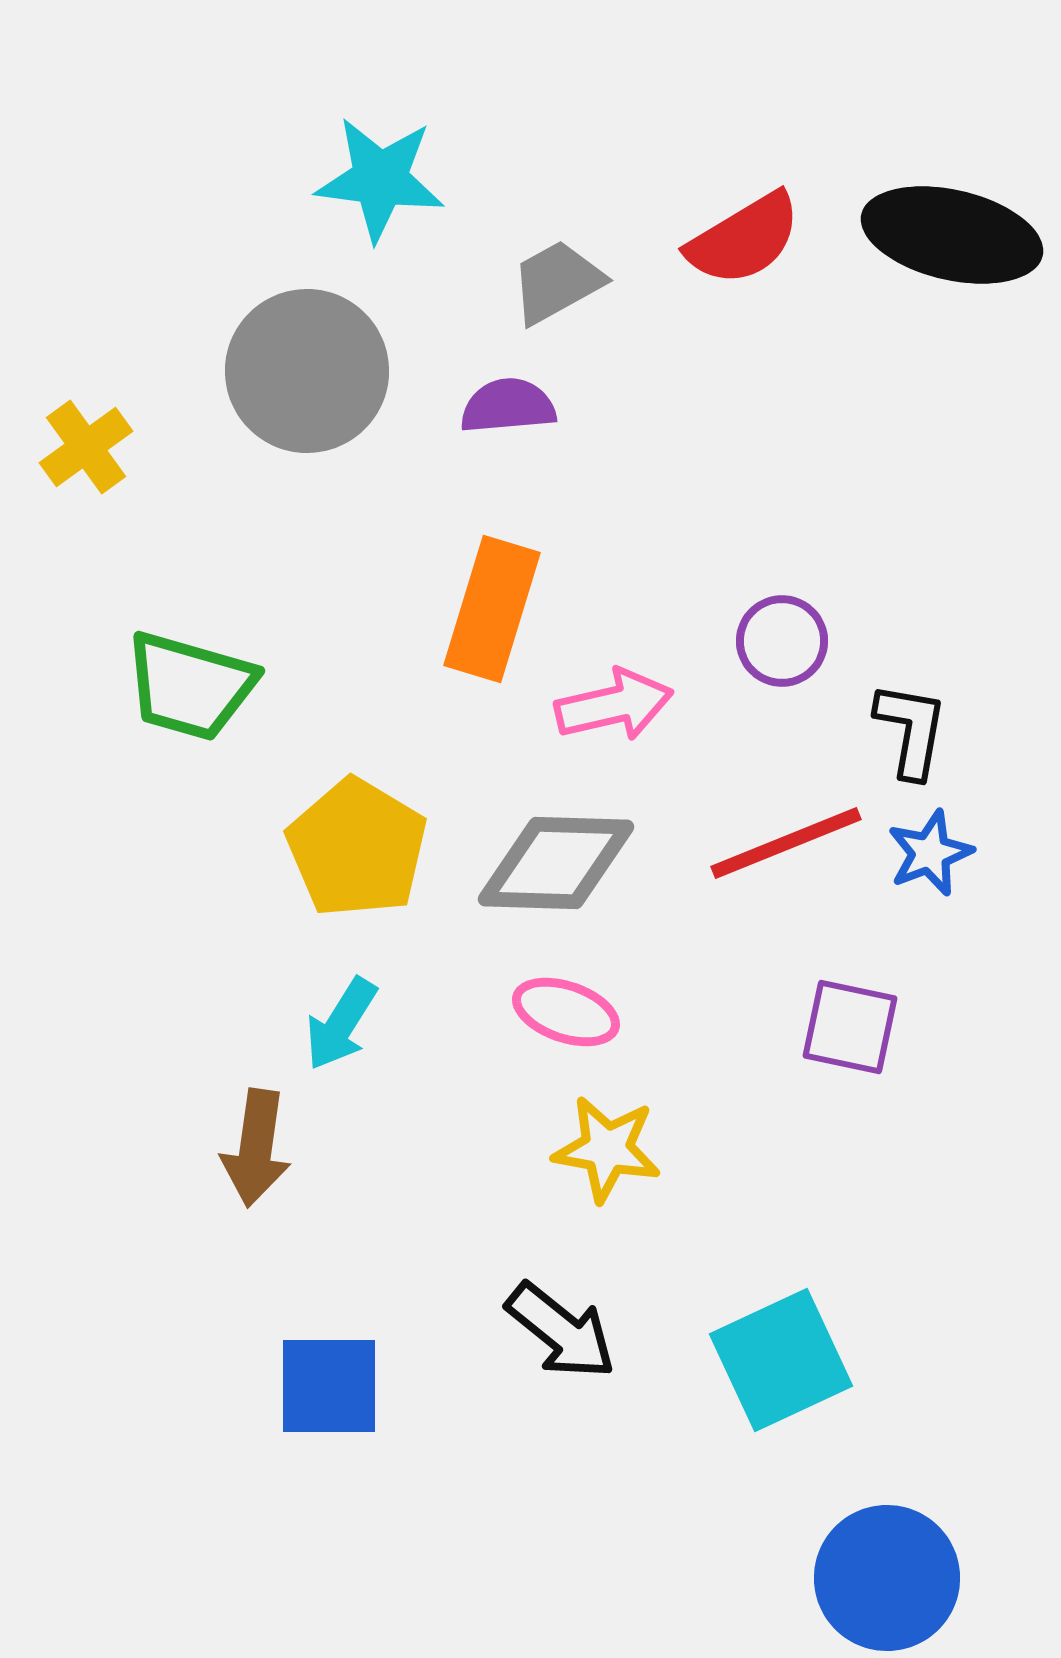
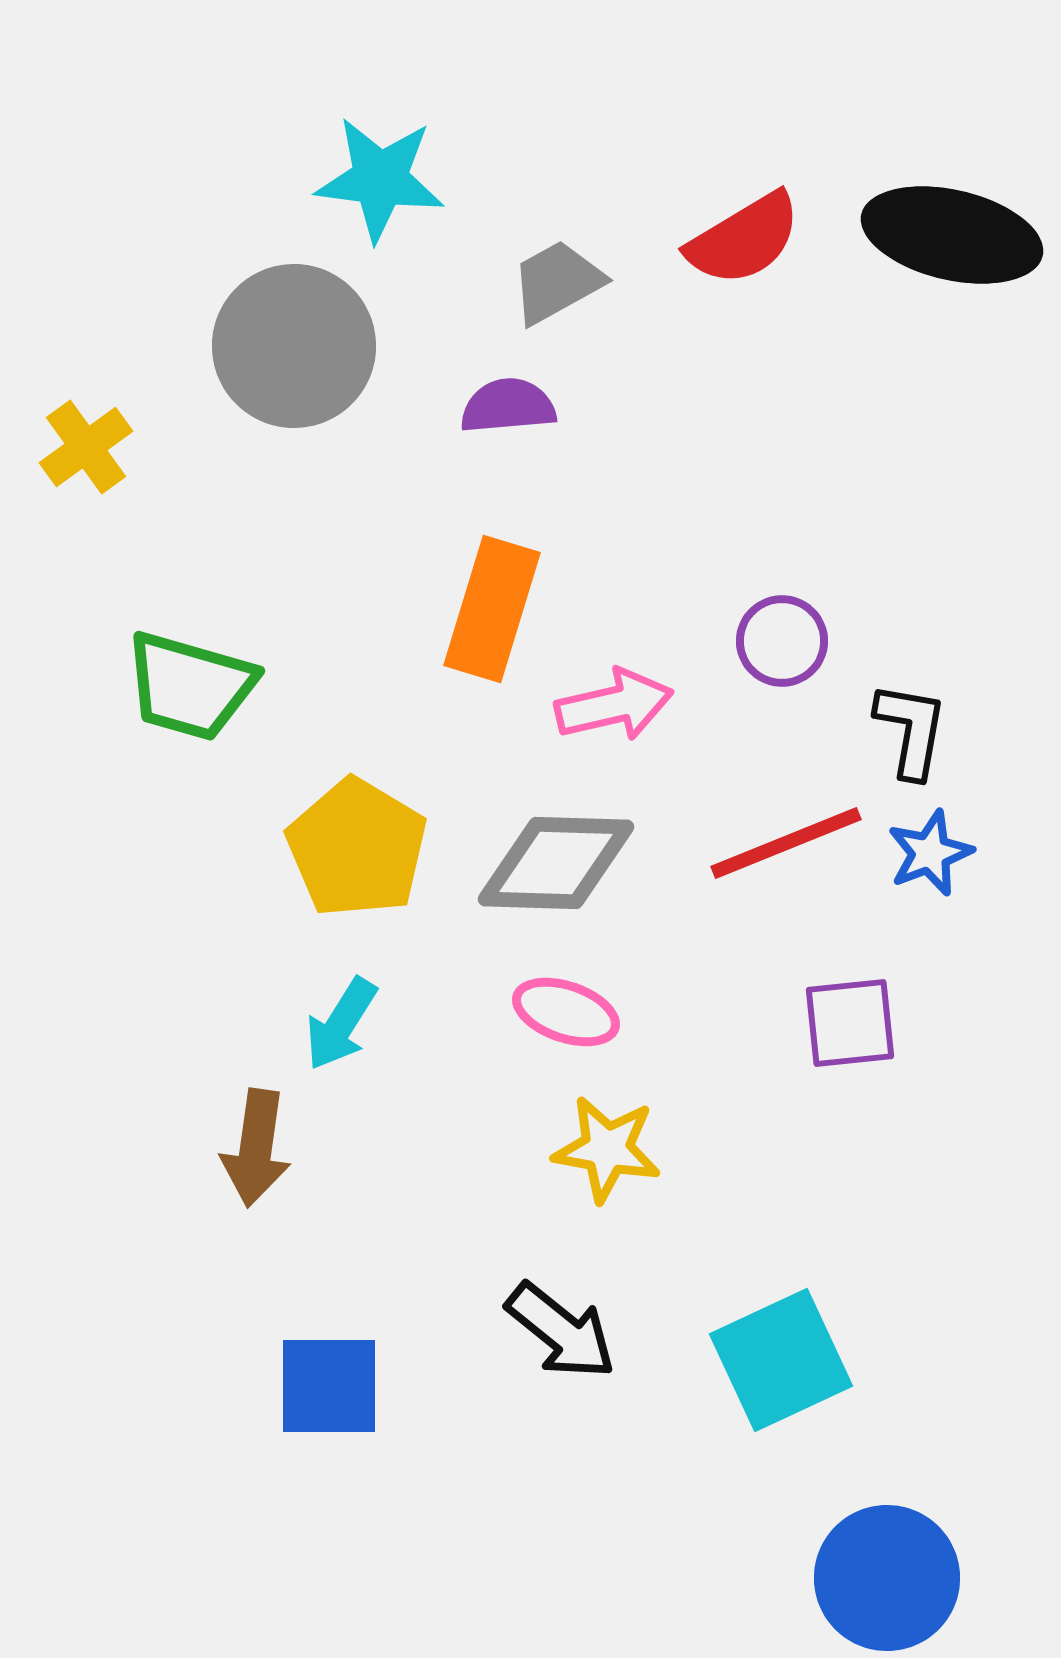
gray circle: moved 13 px left, 25 px up
purple square: moved 4 px up; rotated 18 degrees counterclockwise
